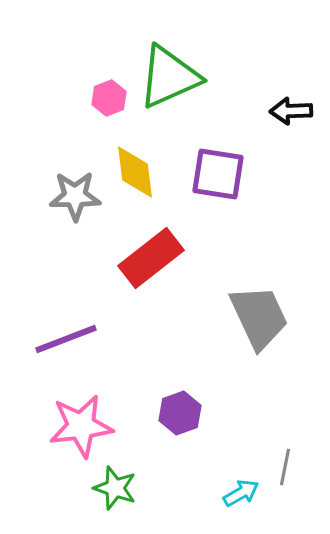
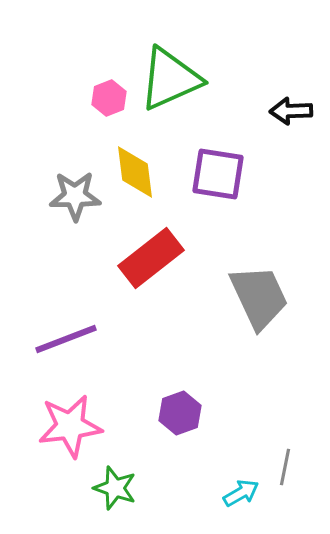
green triangle: moved 1 px right, 2 px down
gray trapezoid: moved 20 px up
pink star: moved 11 px left
